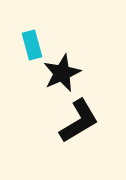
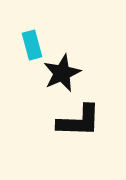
black L-shape: rotated 33 degrees clockwise
